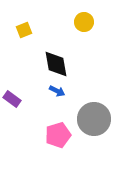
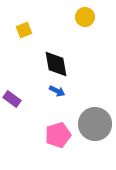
yellow circle: moved 1 px right, 5 px up
gray circle: moved 1 px right, 5 px down
